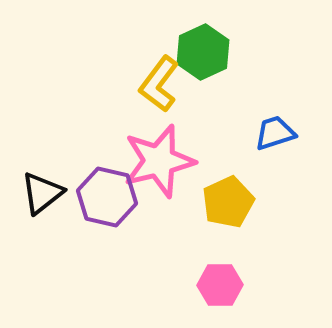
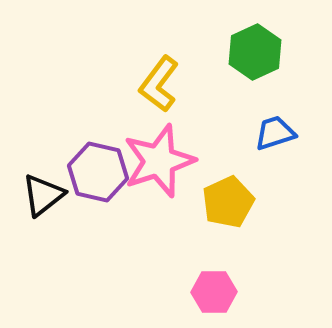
green hexagon: moved 52 px right
pink star: rotated 4 degrees counterclockwise
black triangle: moved 1 px right, 2 px down
purple hexagon: moved 9 px left, 25 px up
pink hexagon: moved 6 px left, 7 px down
